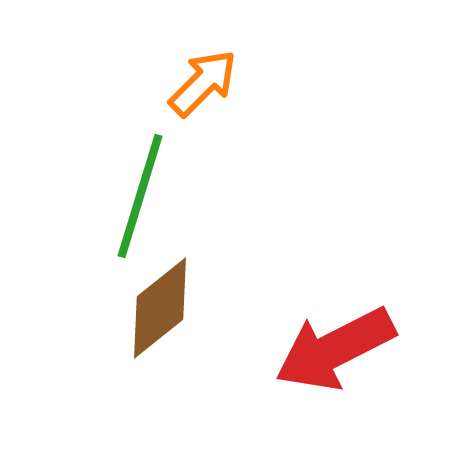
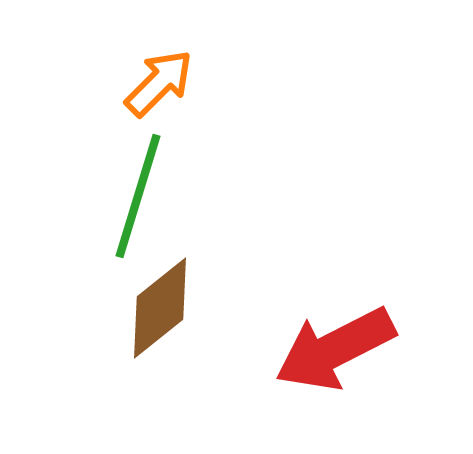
orange arrow: moved 44 px left
green line: moved 2 px left
